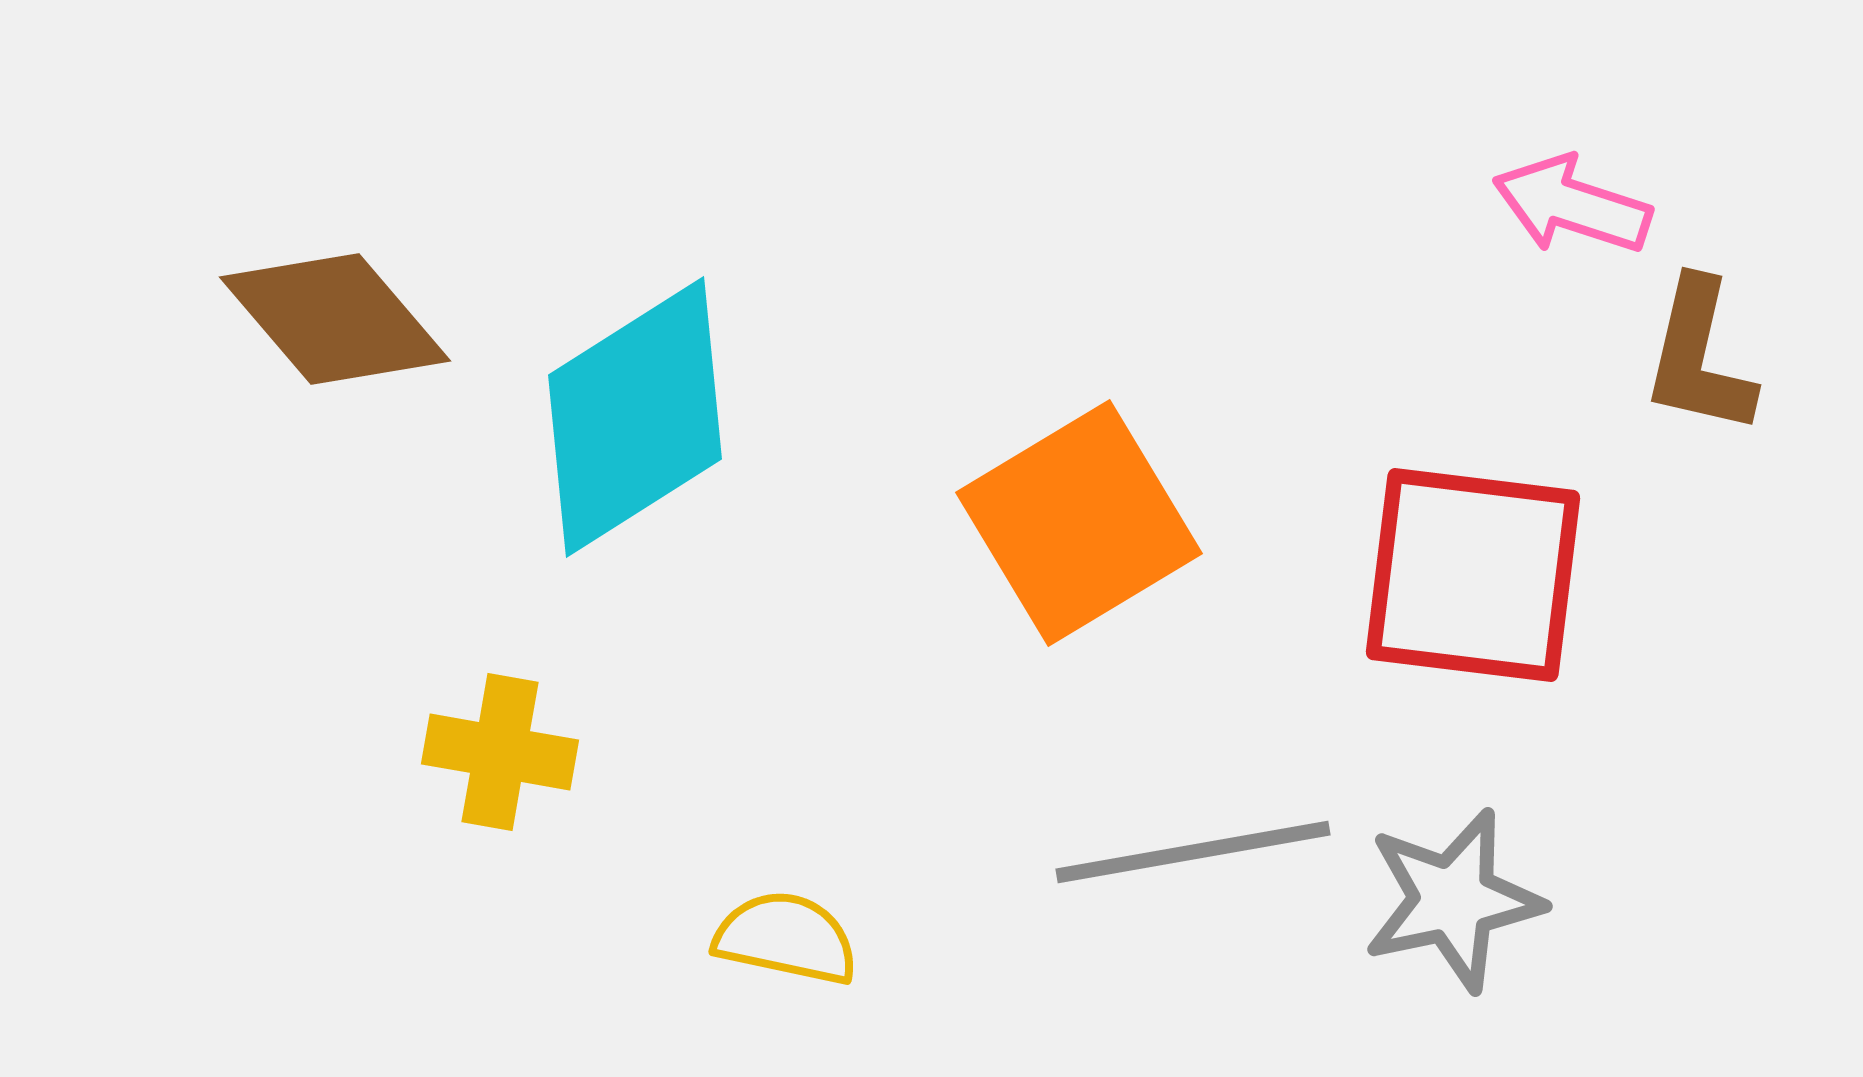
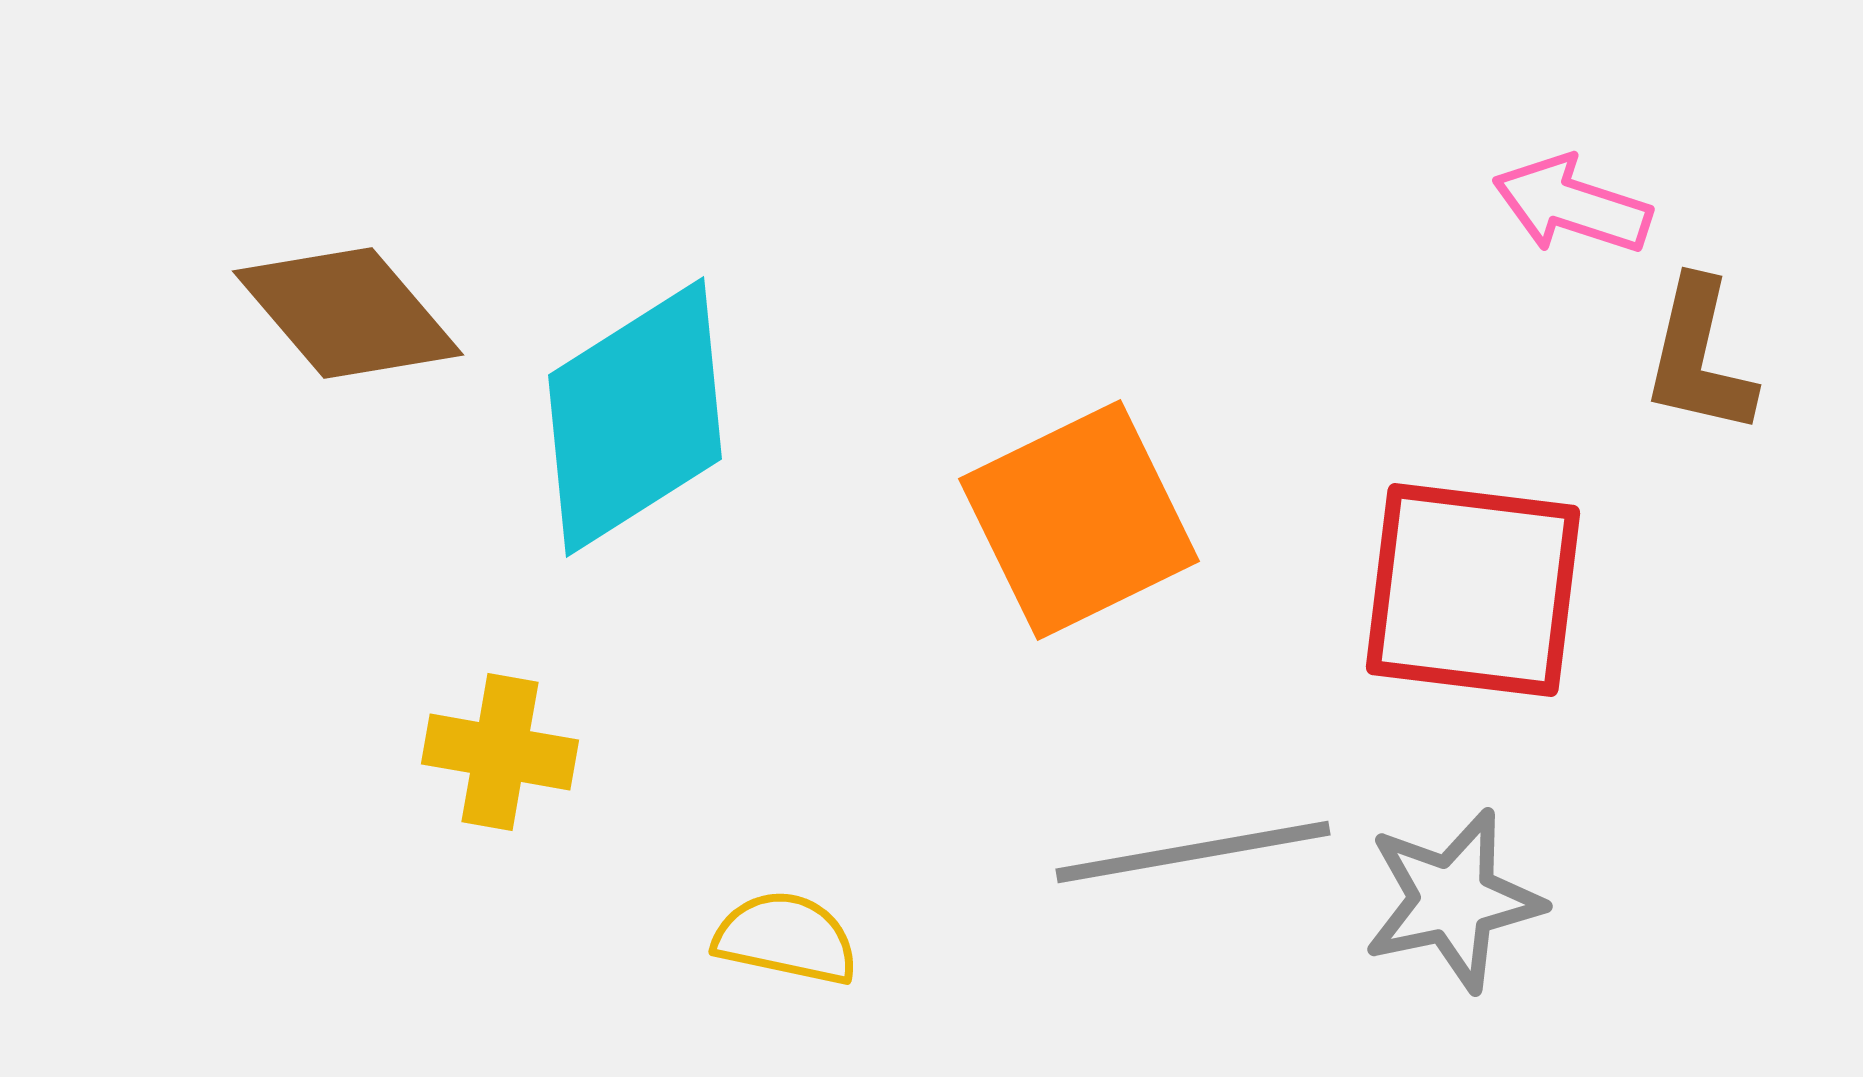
brown diamond: moved 13 px right, 6 px up
orange square: moved 3 px up; rotated 5 degrees clockwise
red square: moved 15 px down
